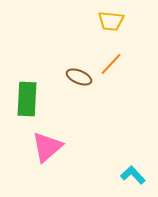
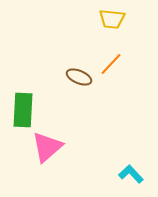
yellow trapezoid: moved 1 px right, 2 px up
green rectangle: moved 4 px left, 11 px down
cyan L-shape: moved 2 px left, 1 px up
